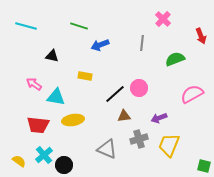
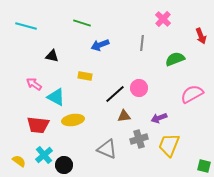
green line: moved 3 px right, 3 px up
cyan triangle: rotated 18 degrees clockwise
